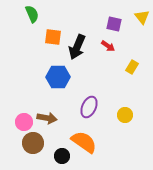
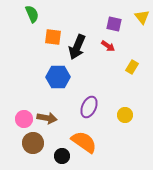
pink circle: moved 3 px up
